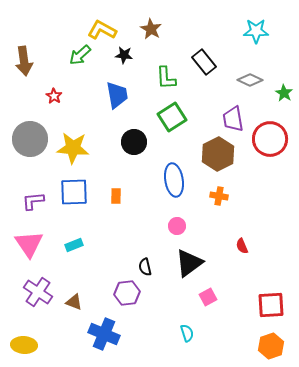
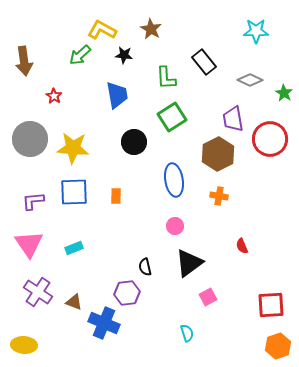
pink circle: moved 2 px left
cyan rectangle: moved 3 px down
blue cross: moved 11 px up
orange hexagon: moved 7 px right
